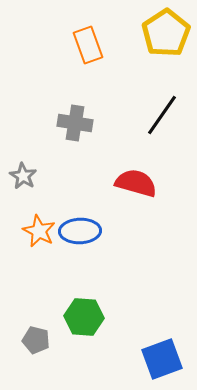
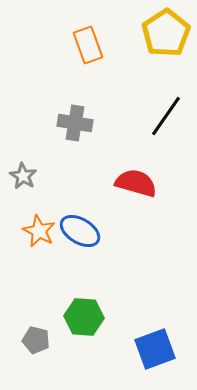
black line: moved 4 px right, 1 px down
blue ellipse: rotated 33 degrees clockwise
blue square: moved 7 px left, 10 px up
